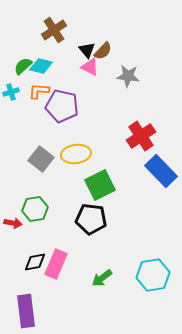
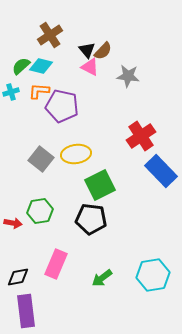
brown cross: moved 4 px left, 5 px down
green semicircle: moved 2 px left
green hexagon: moved 5 px right, 2 px down
black diamond: moved 17 px left, 15 px down
